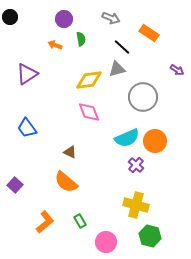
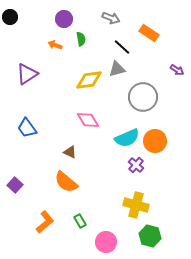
pink diamond: moved 1 px left, 8 px down; rotated 10 degrees counterclockwise
